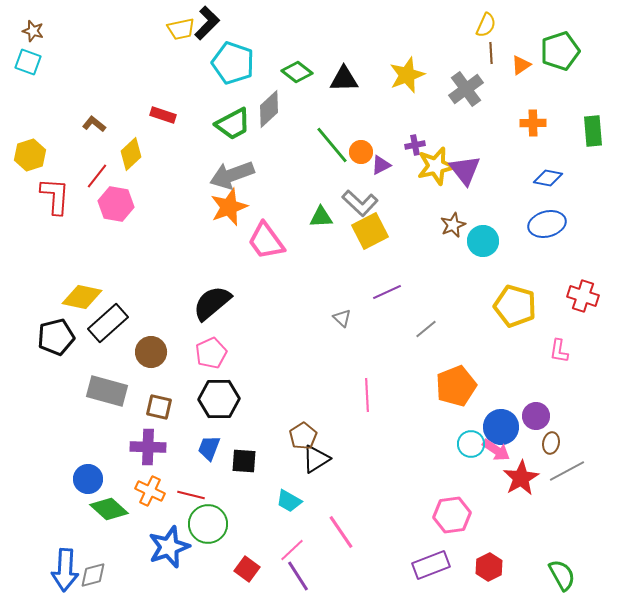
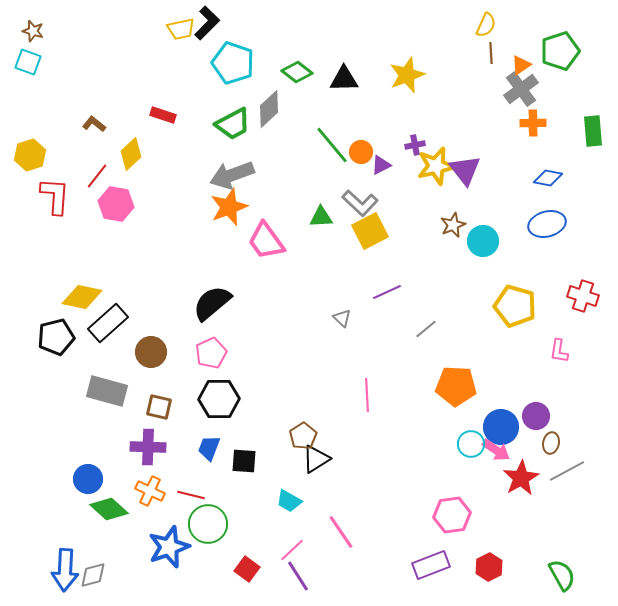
gray cross at (466, 89): moved 55 px right
orange pentagon at (456, 386): rotated 24 degrees clockwise
